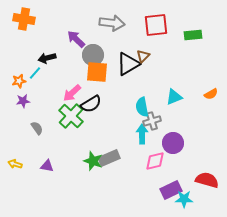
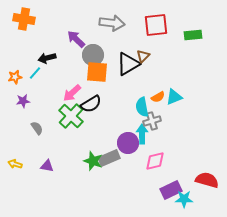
orange star: moved 4 px left, 4 px up
orange semicircle: moved 53 px left, 3 px down
purple circle: moved 45 px left
